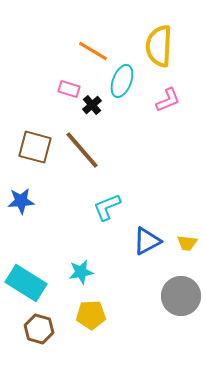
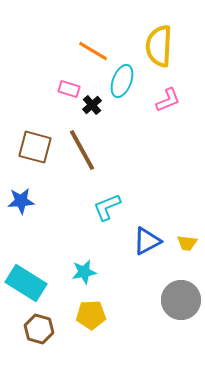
brown line: rotated 12 degrees clockwise
cyan star: moved 3 px right
gray circle: moved 4 px down
